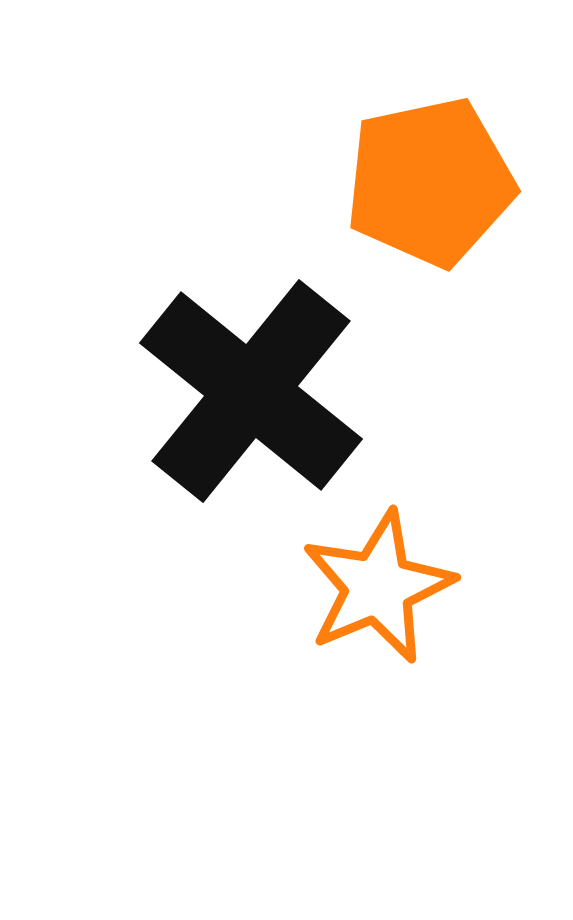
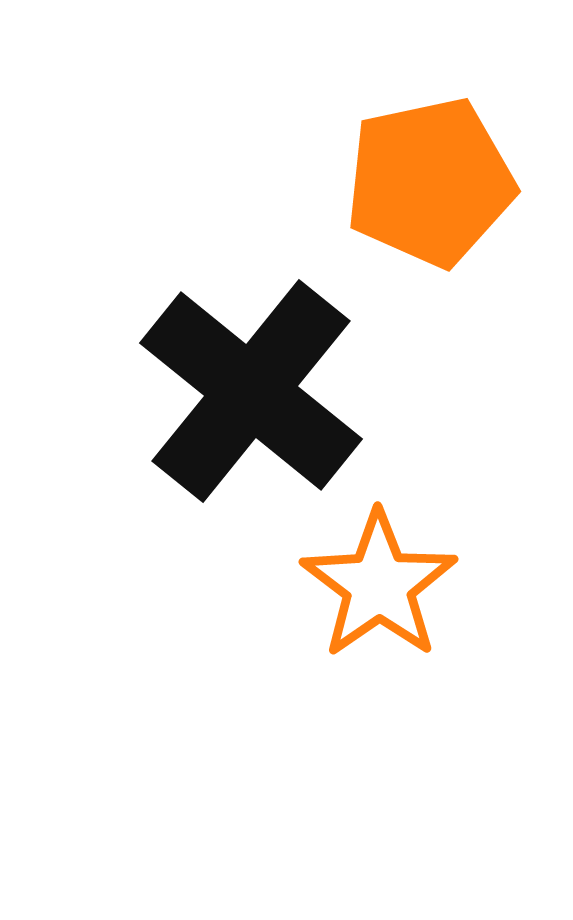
orange star: moved 1 px right, 2 px up; rotated 12 degrees counterclockwise
